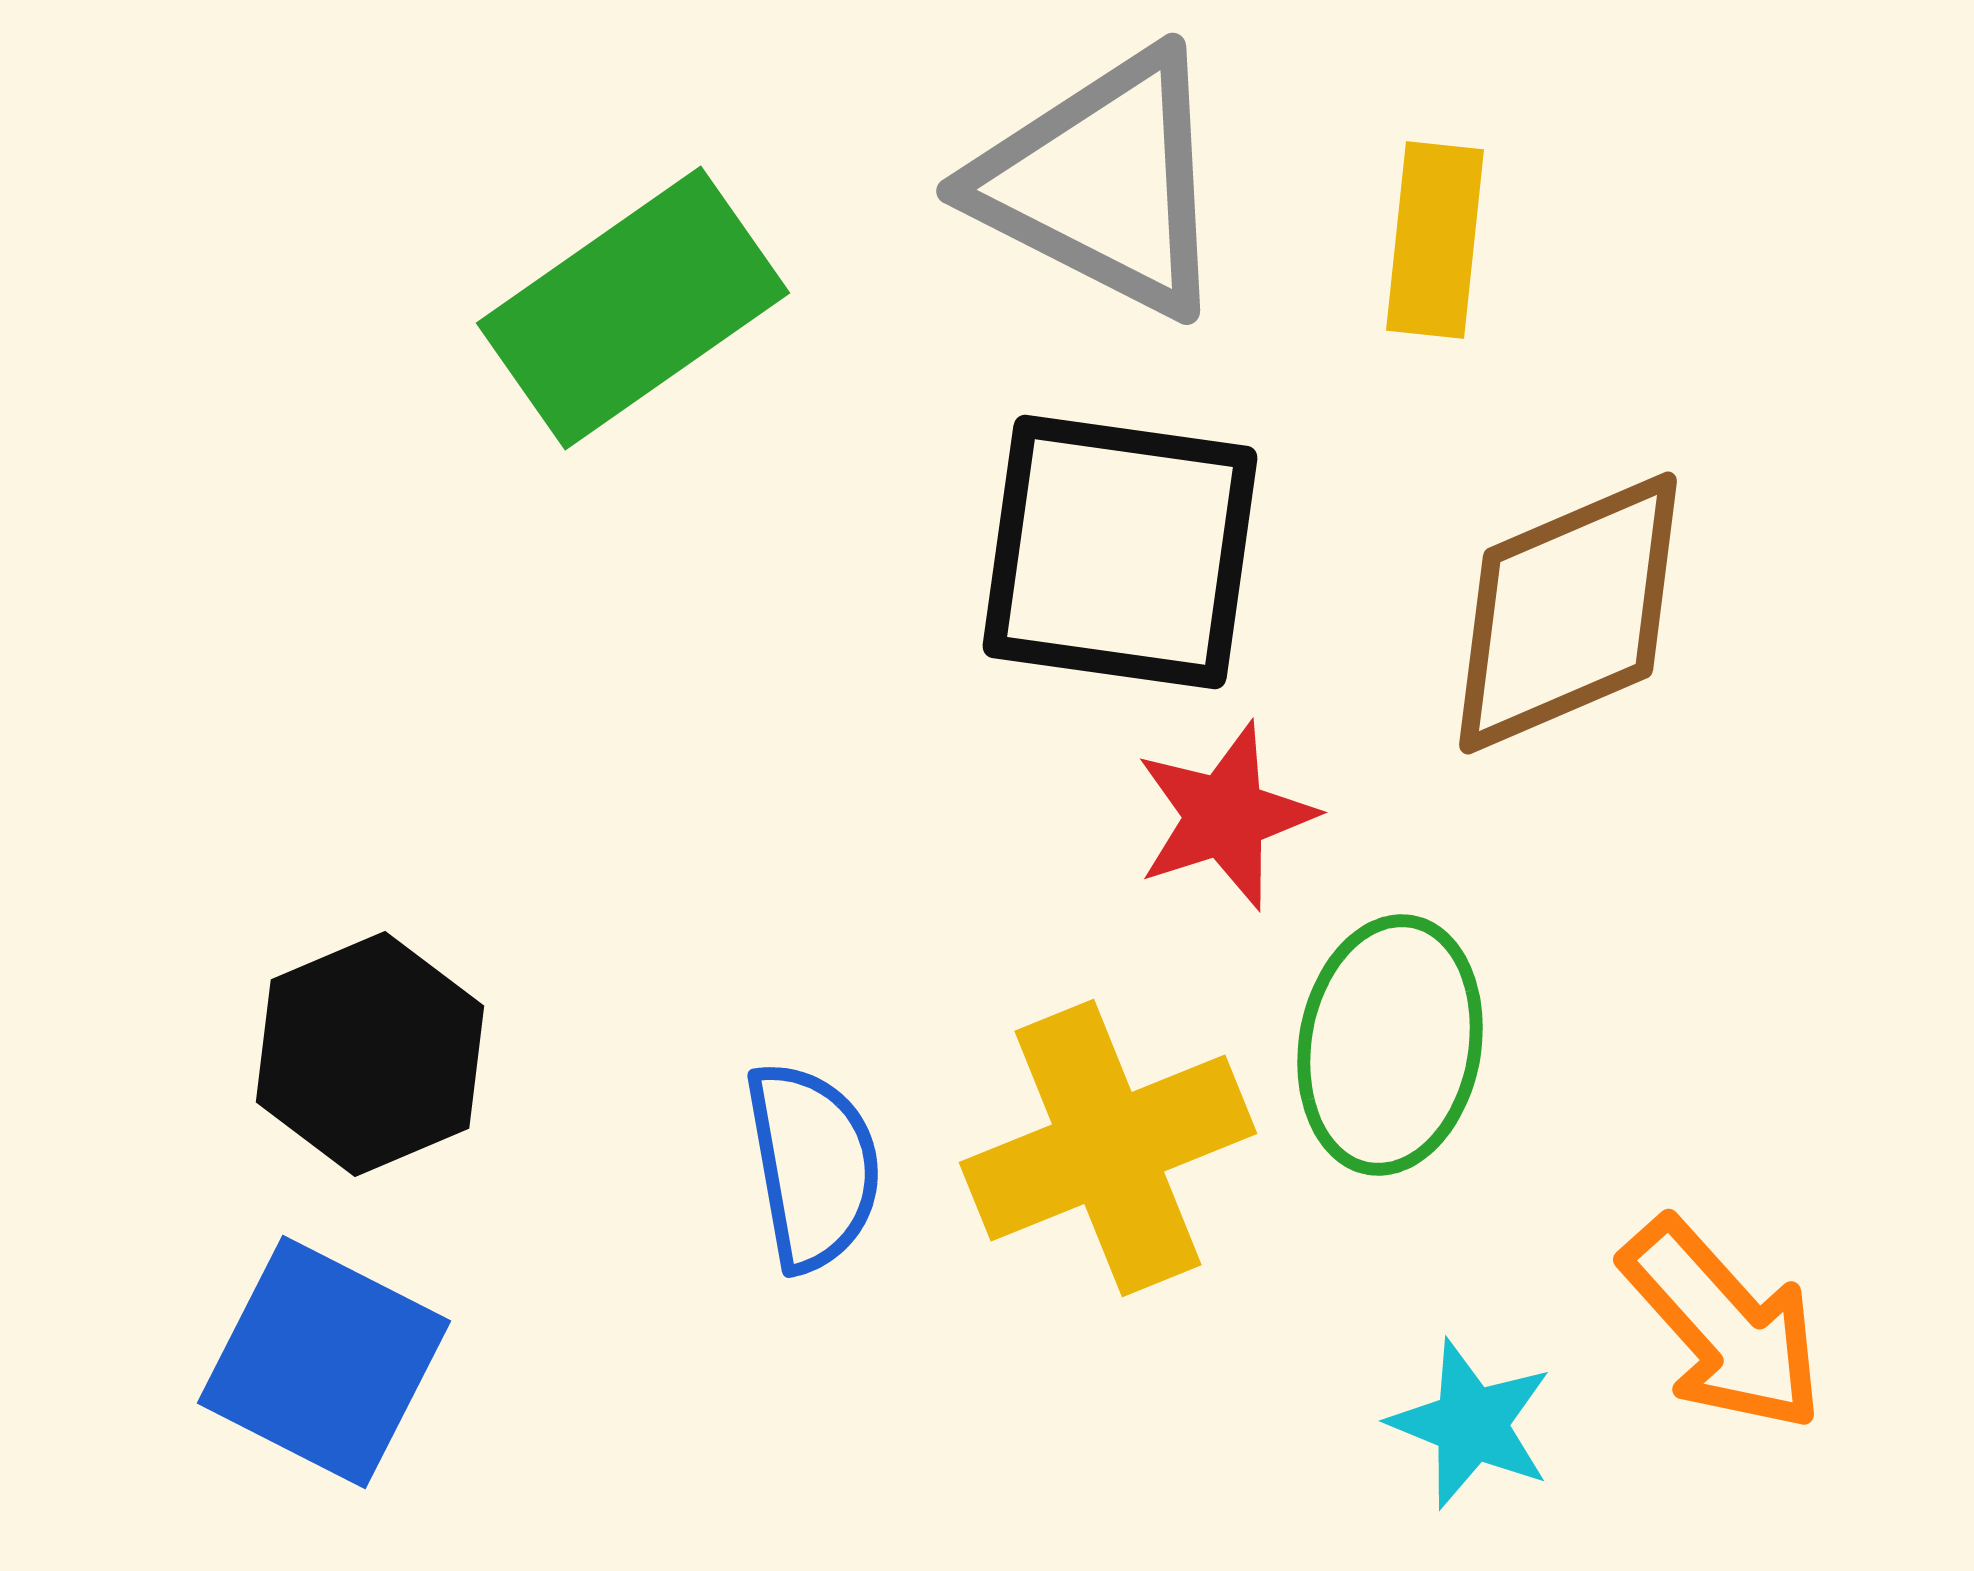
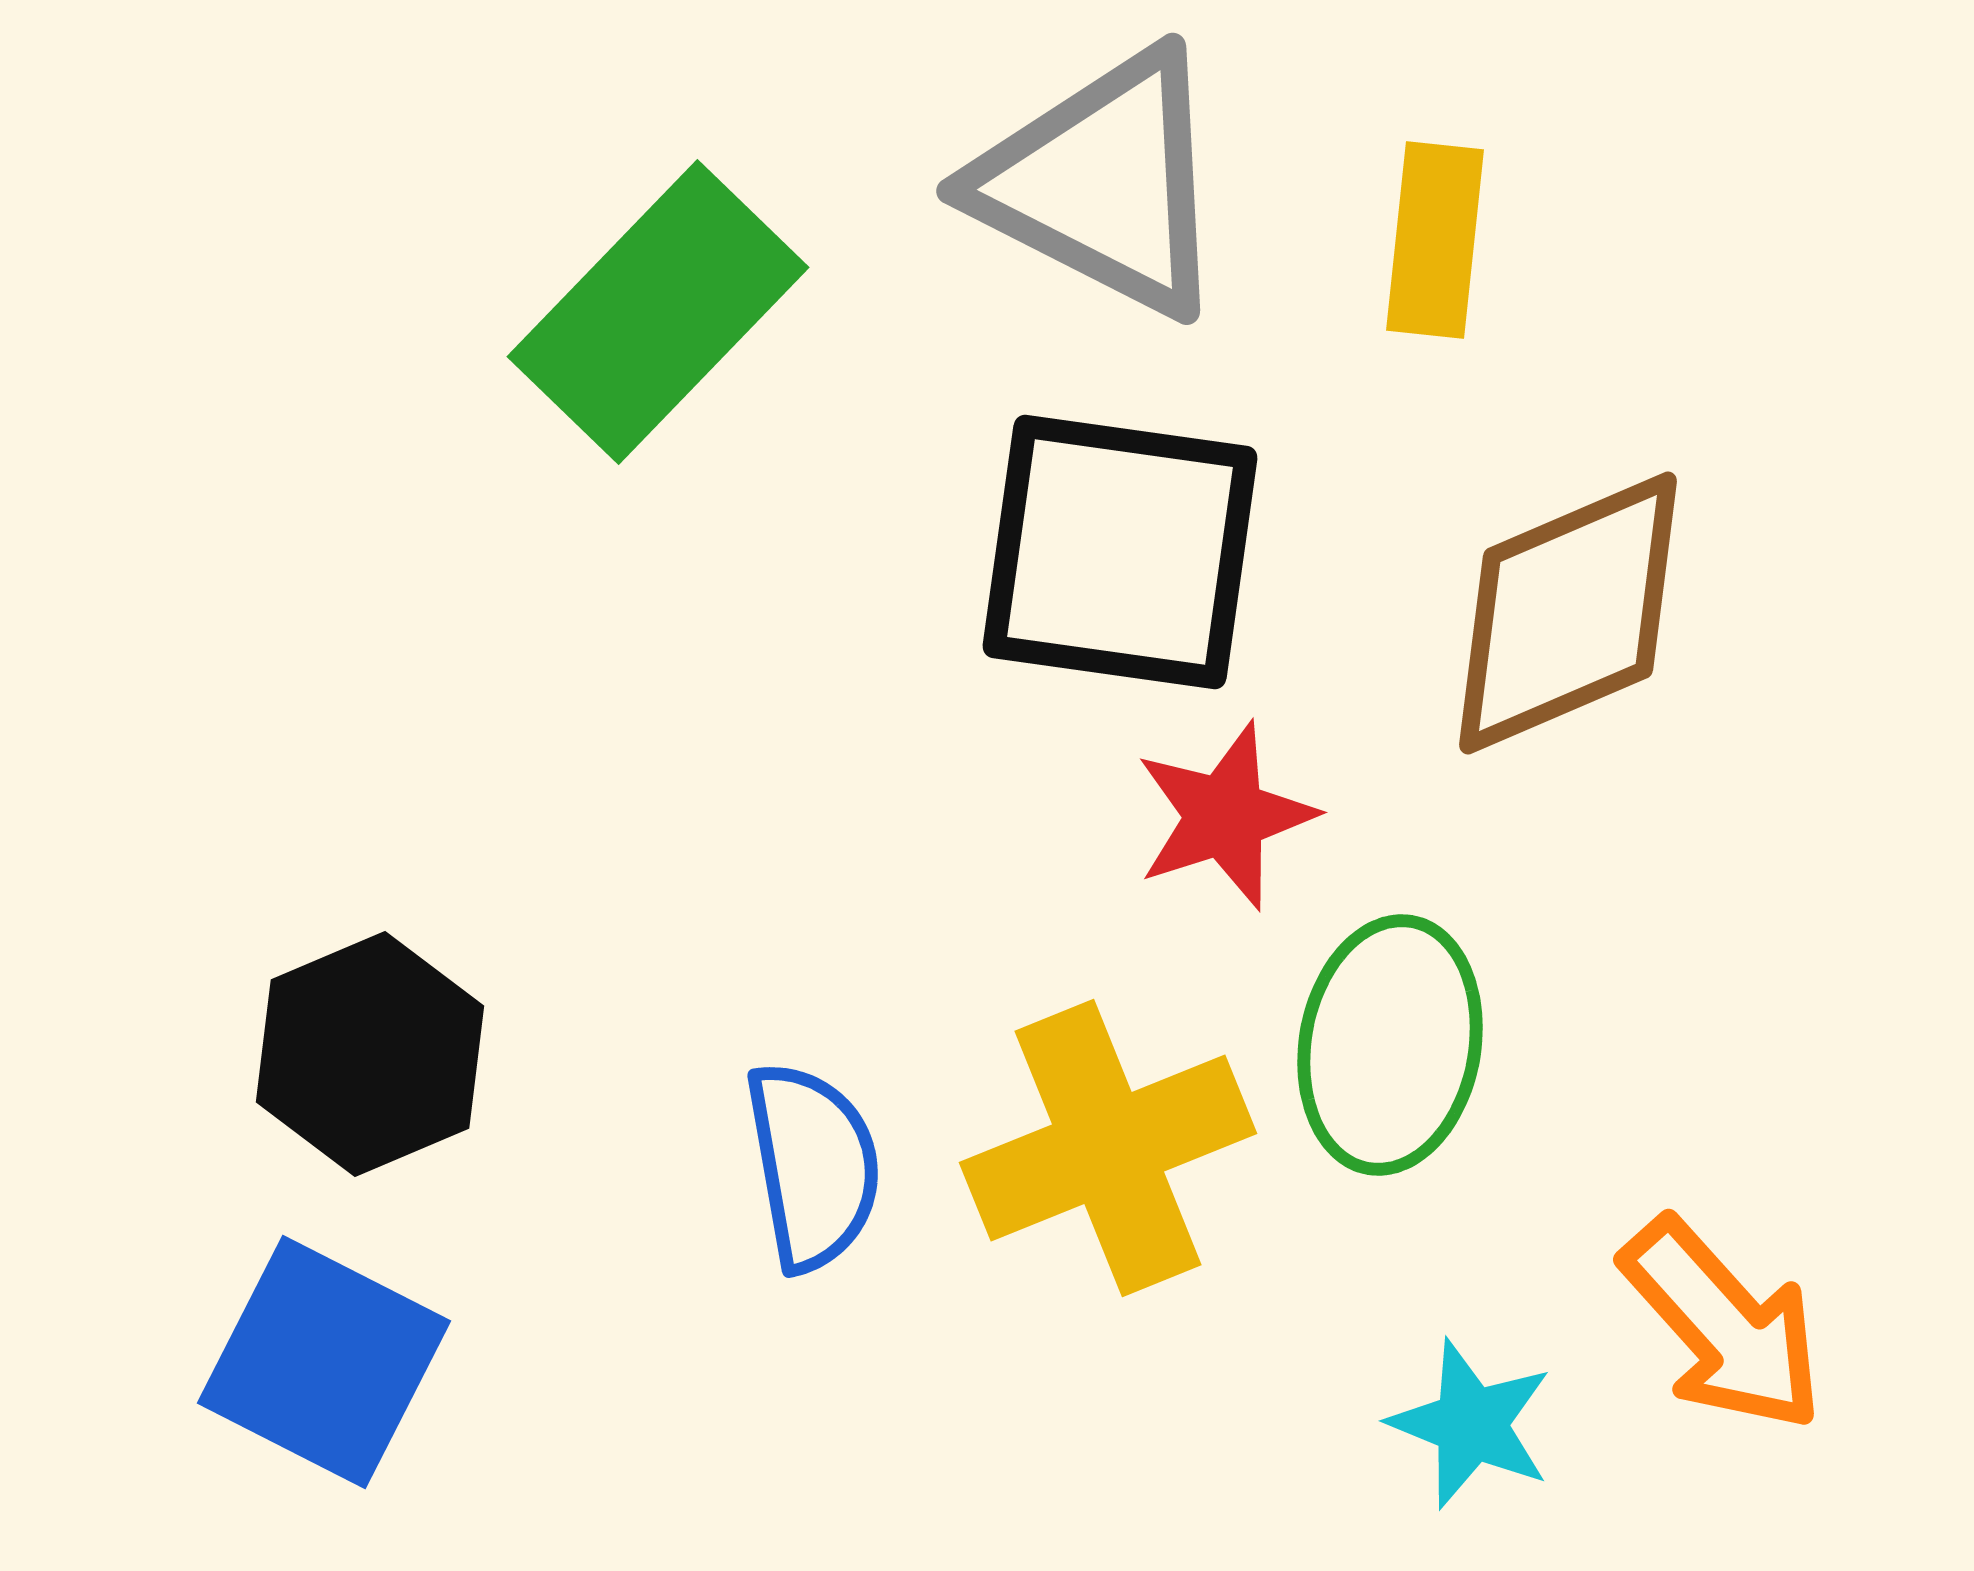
green rectangle: moved 25 px right, 4 px down; rotated 11 degrees counterclockwise
